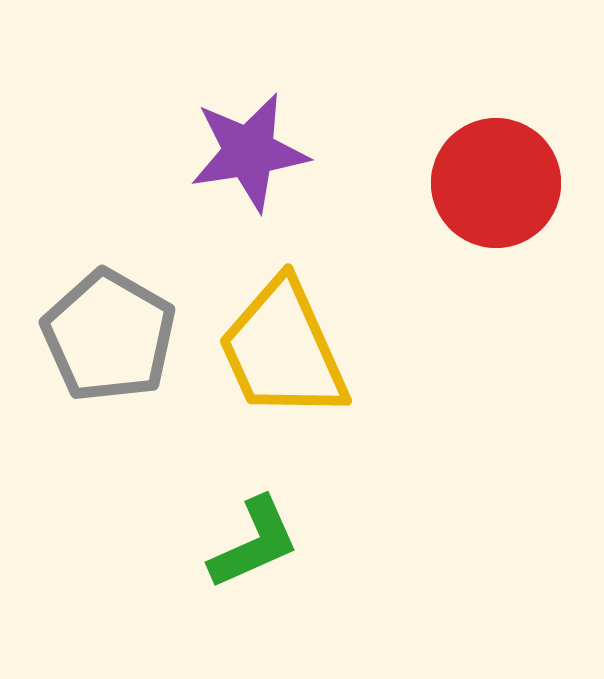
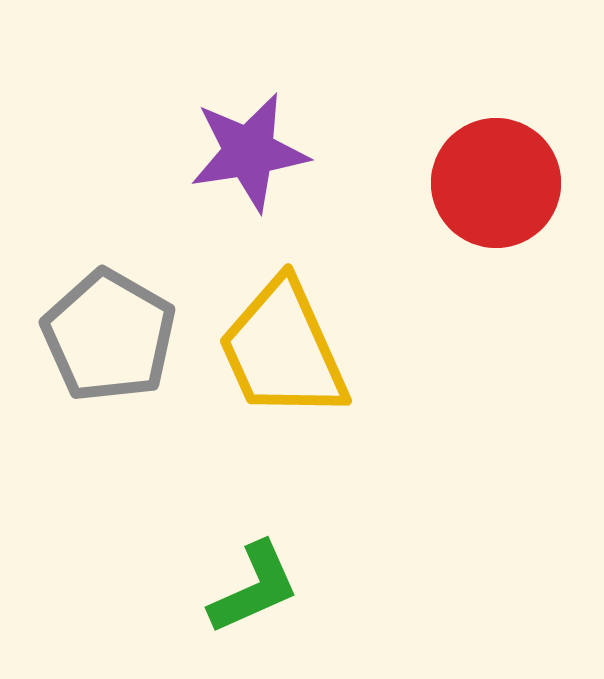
green L-shape: moved 45 px down
